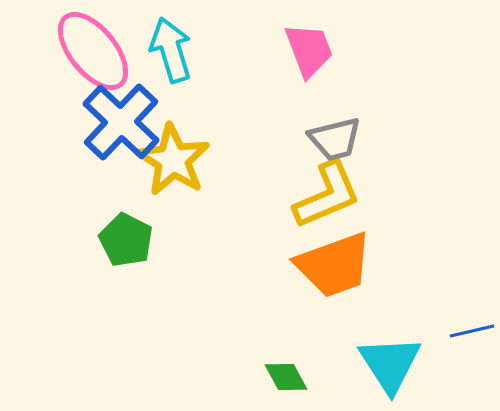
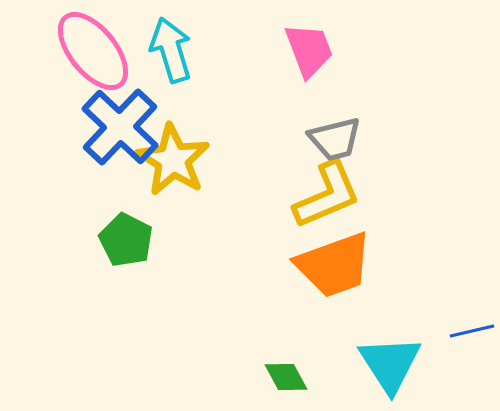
blue cross: moved 1 px left, 5 px down
